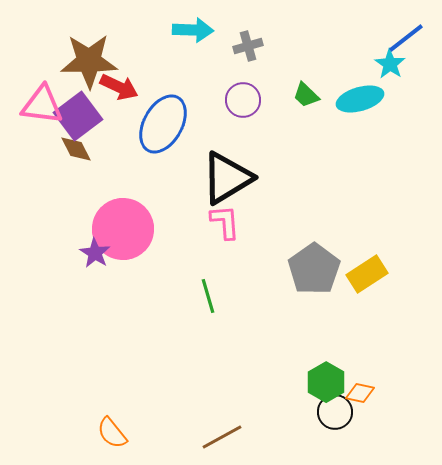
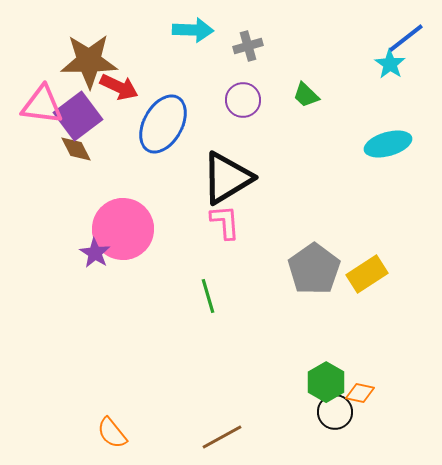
cyan ellipse: moved 28 px right, 45 px down
